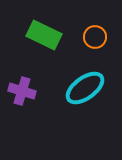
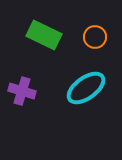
cyan ellipse: moved 1 px right
